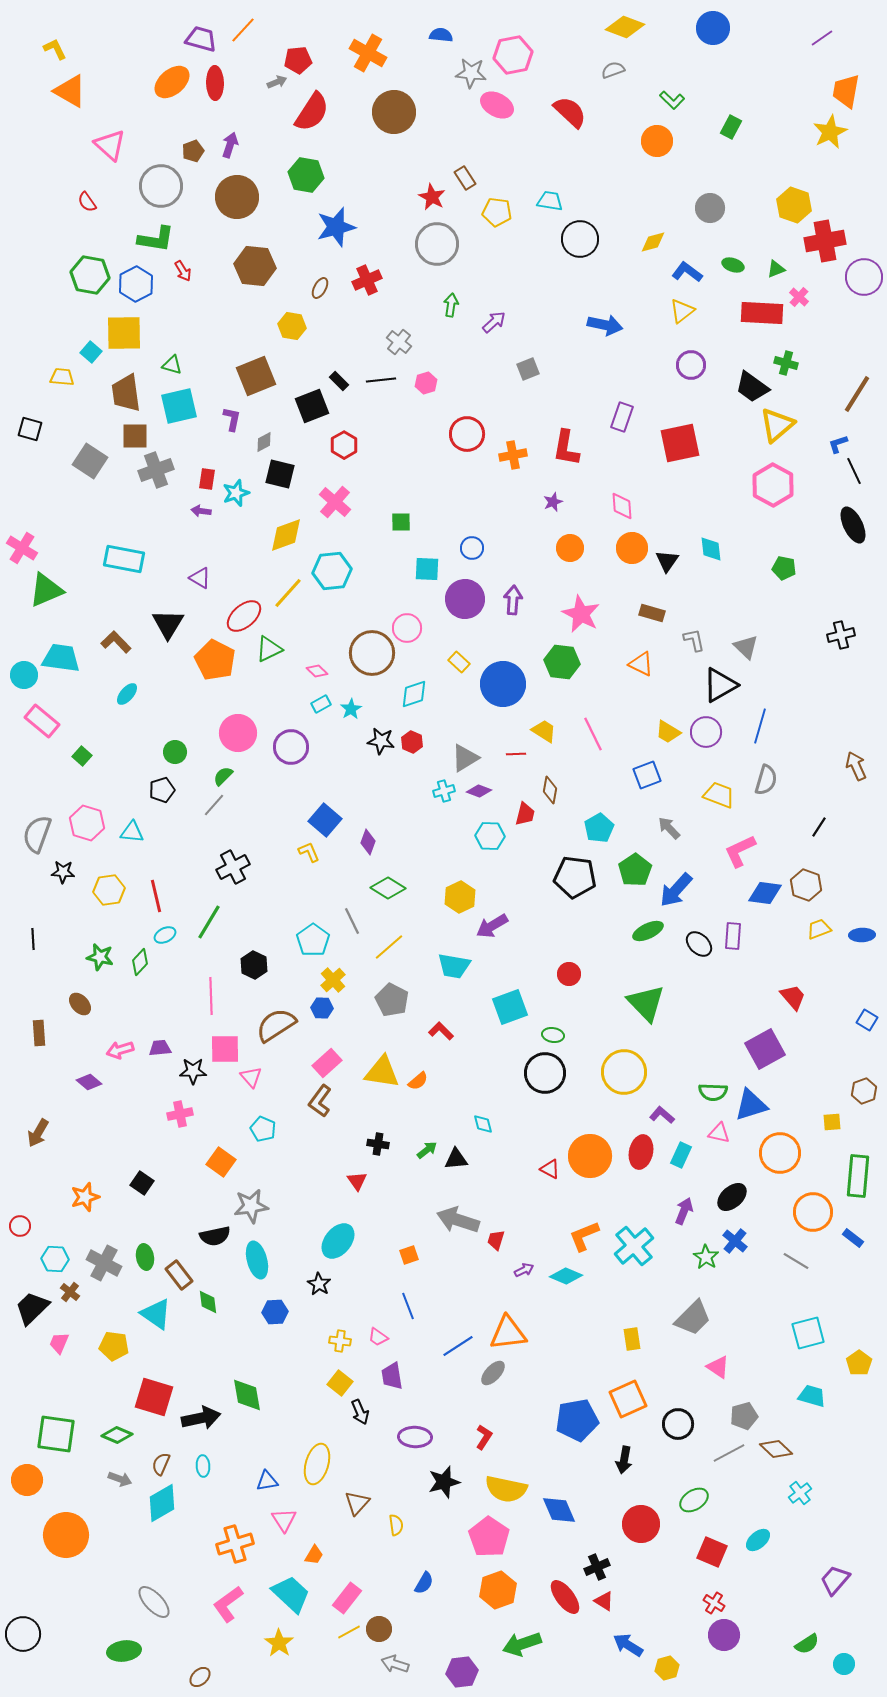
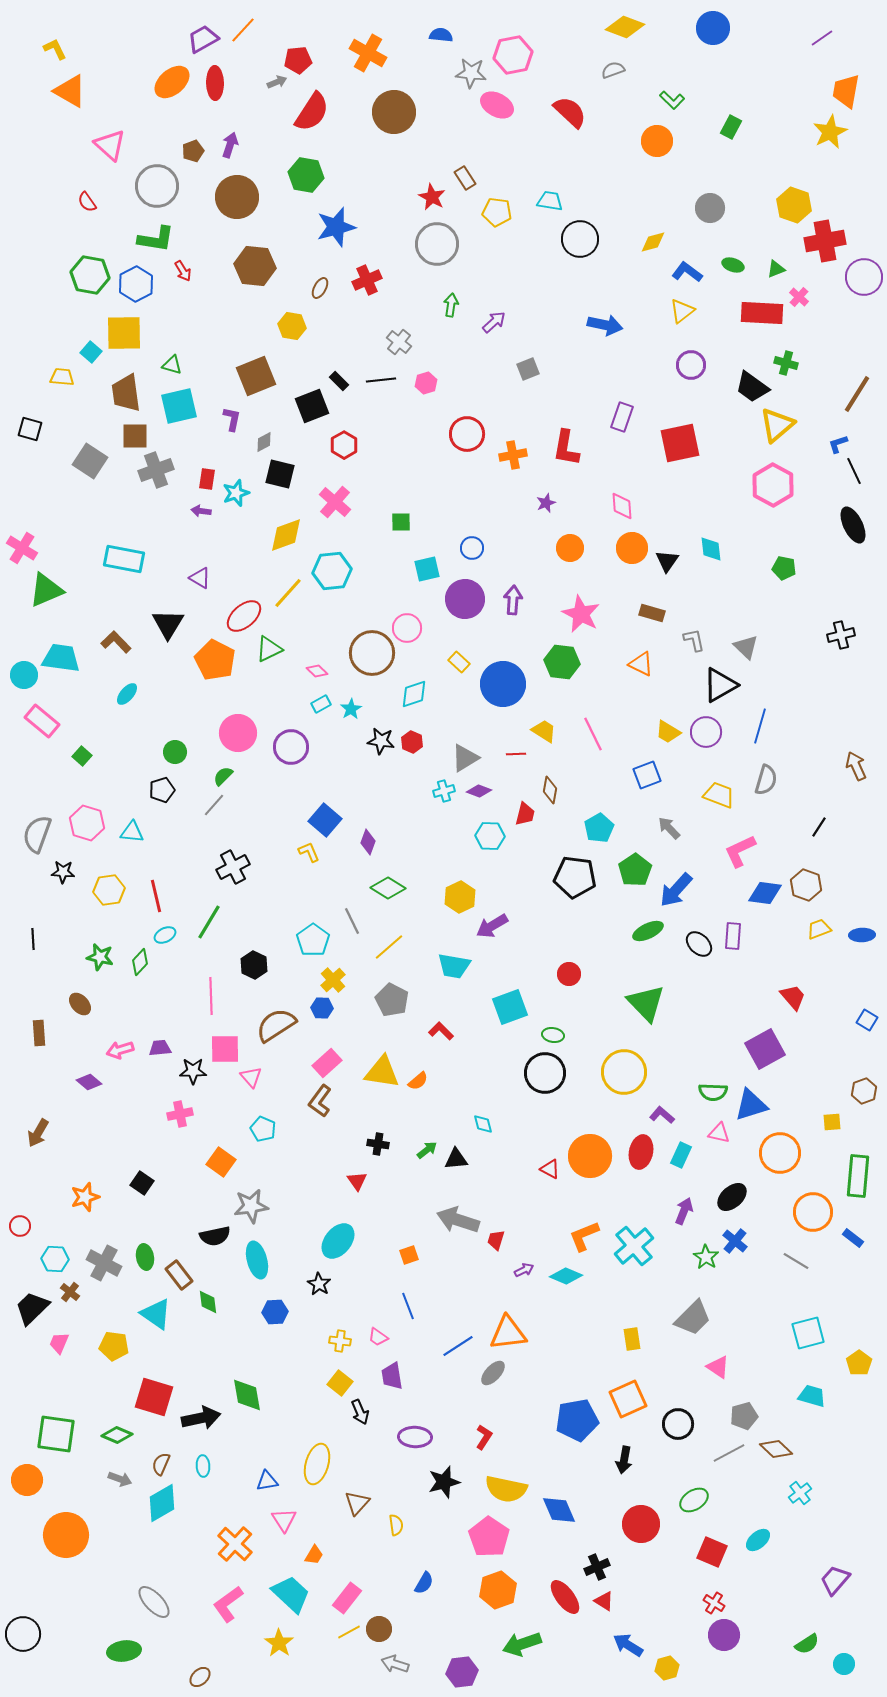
purple trapezoid at (201, 39): moved 2 px right; rotated 44 degrees counterclockwise
gray circle at (161, 186): moved 4 px left
purple star at (553, 502): moved 7 px left, 1 px down
cyan square at (427, 569): rotated 16 degrees counterclockwise
orange cross at (235, 1544): rotated 30 degrees counterclockwise
